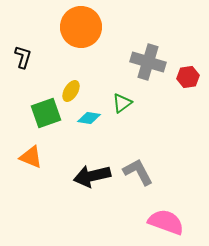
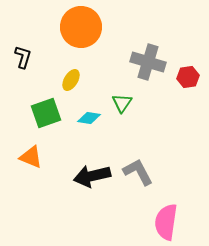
yellow ellipse: moved 11 px up
green triangle: rotated 20 degrees counterclockwise
pink semicircle: rotated 102 degrees counterclockwise
